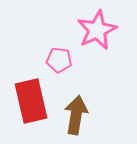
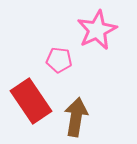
red rectangle: rotated 21 degrees counterclockwise
brown arrow: moved 2 px down
